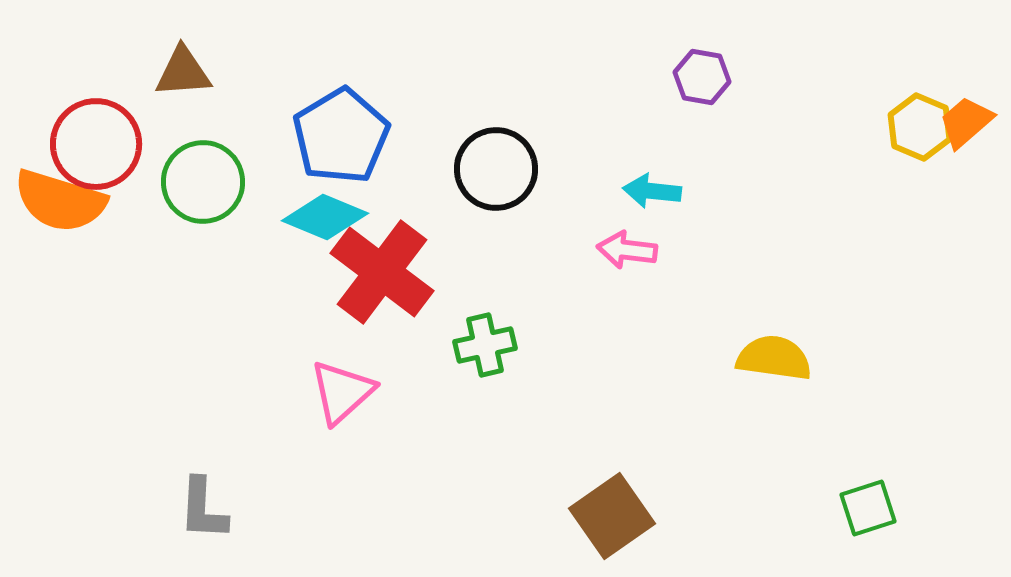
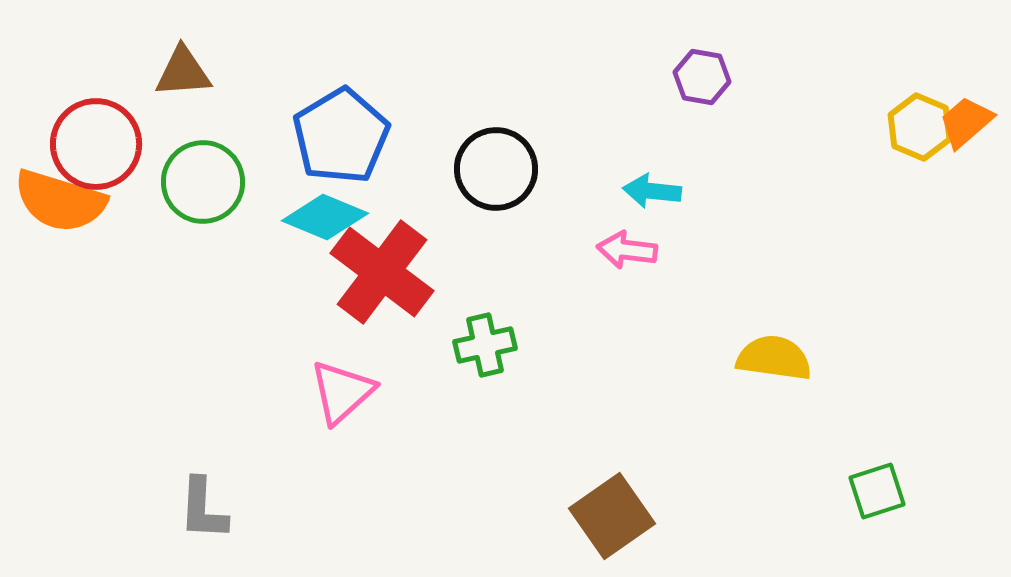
green square: moved 9 px right, 17 px up
